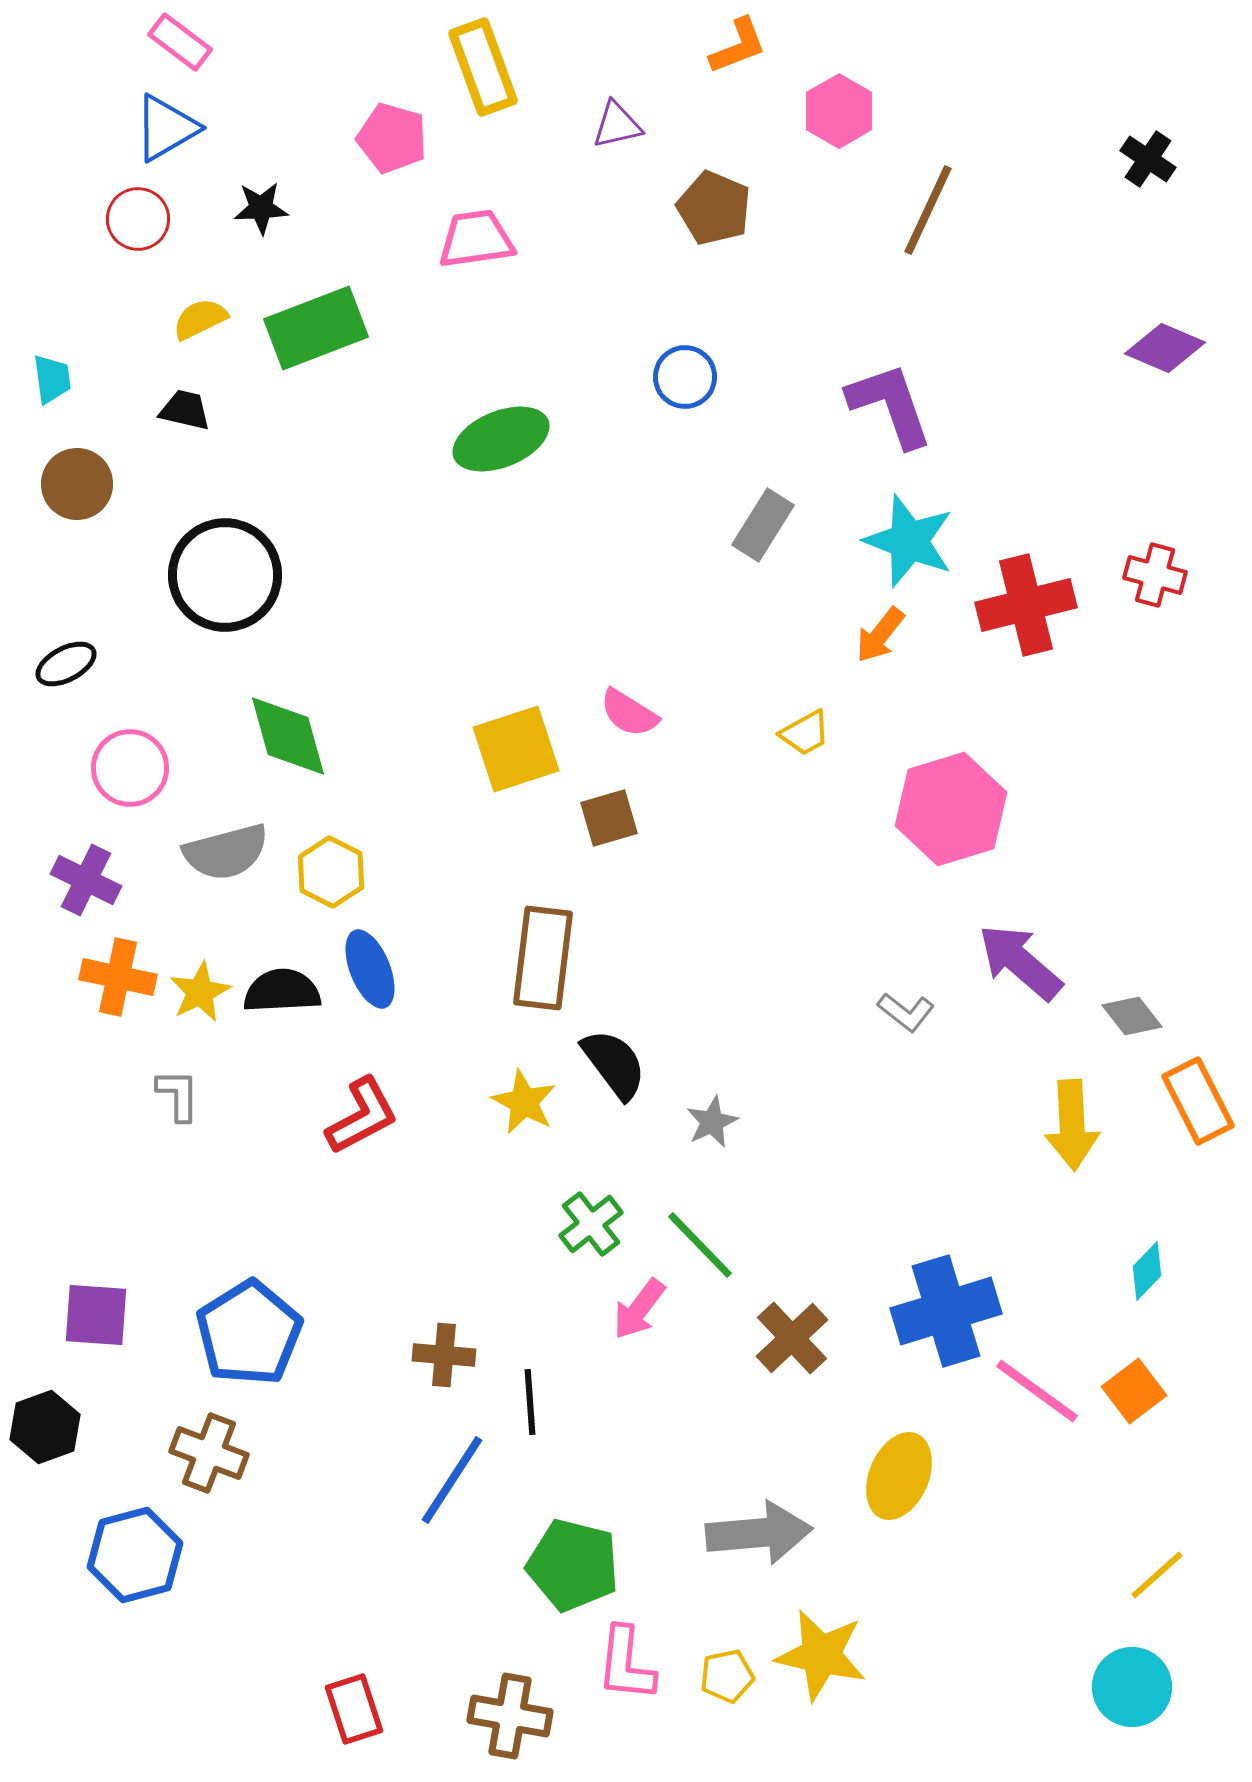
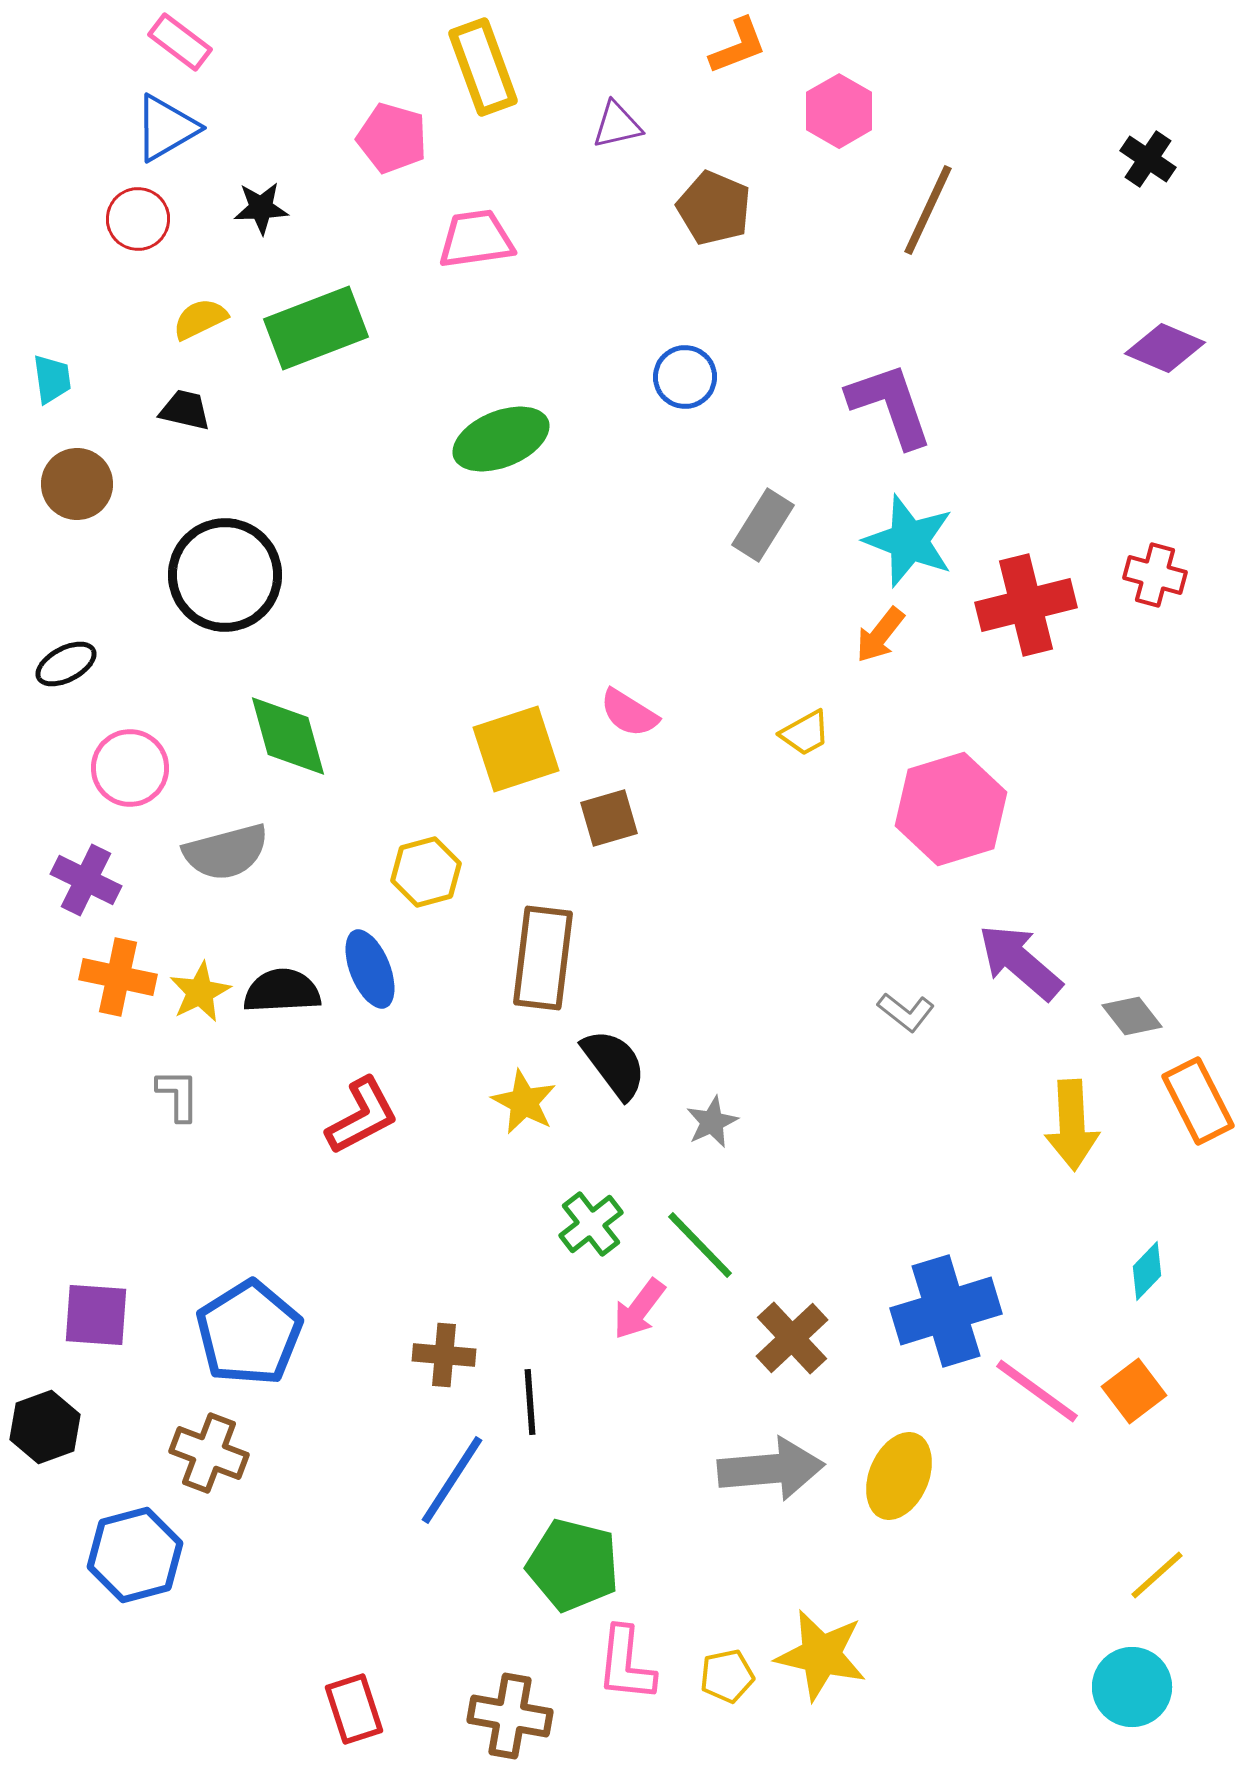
yellow hexagon at (331, 872): moved 95 px right; rotated 18 degrees clockwise
gray arrow at (759, 1533): moved 12 px right, 64 px up
